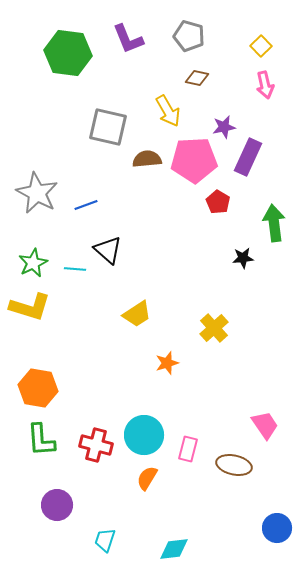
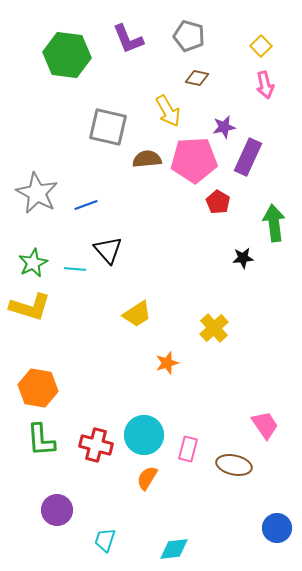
green hexagon: moved 1 px left, 2 px down
black triangle: rotated 8 degrees clockwise
purple circle: moved 5 px down
